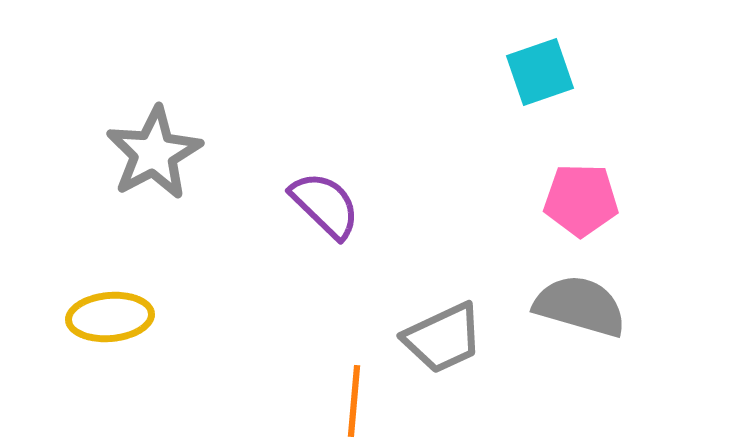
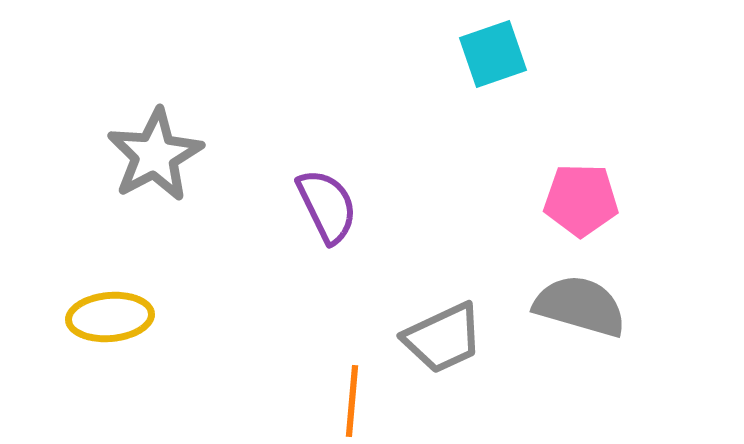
cyan square: moved 47 px left, 18 px up
gray star: moved 1 px right, 2 px down
purple semicircle: moved 2 px right, 1 px down; rotated 20 degrees clockwise
orange line: moved 2 px left
